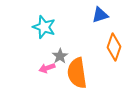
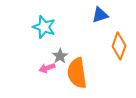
orange diamond: moved 5 px right, 1 px up
